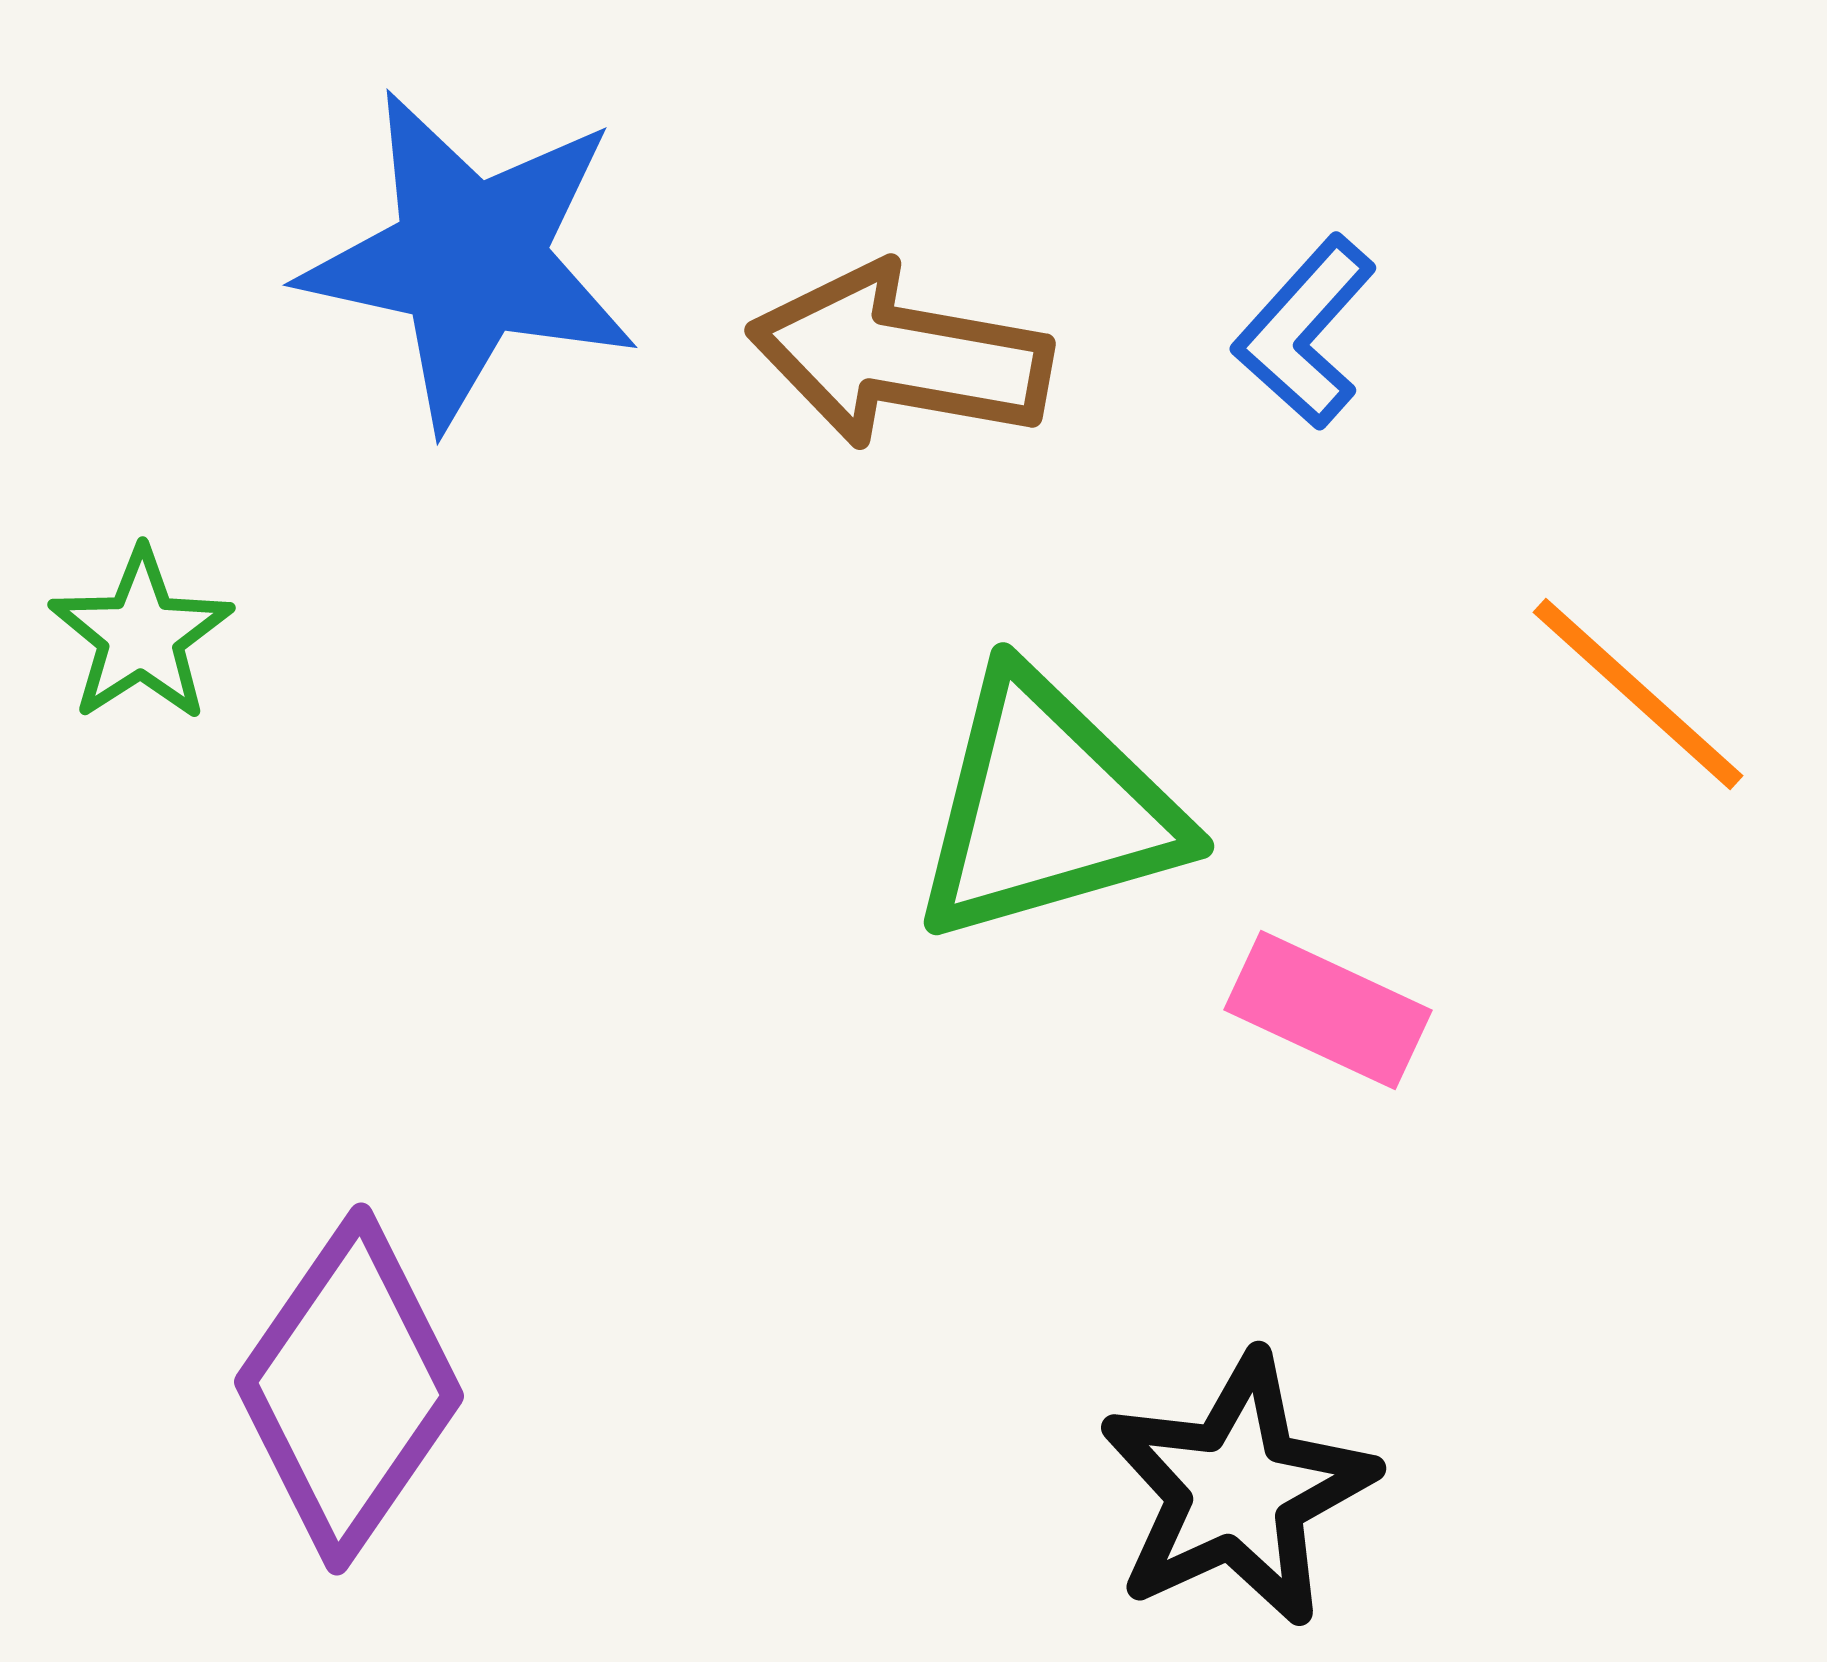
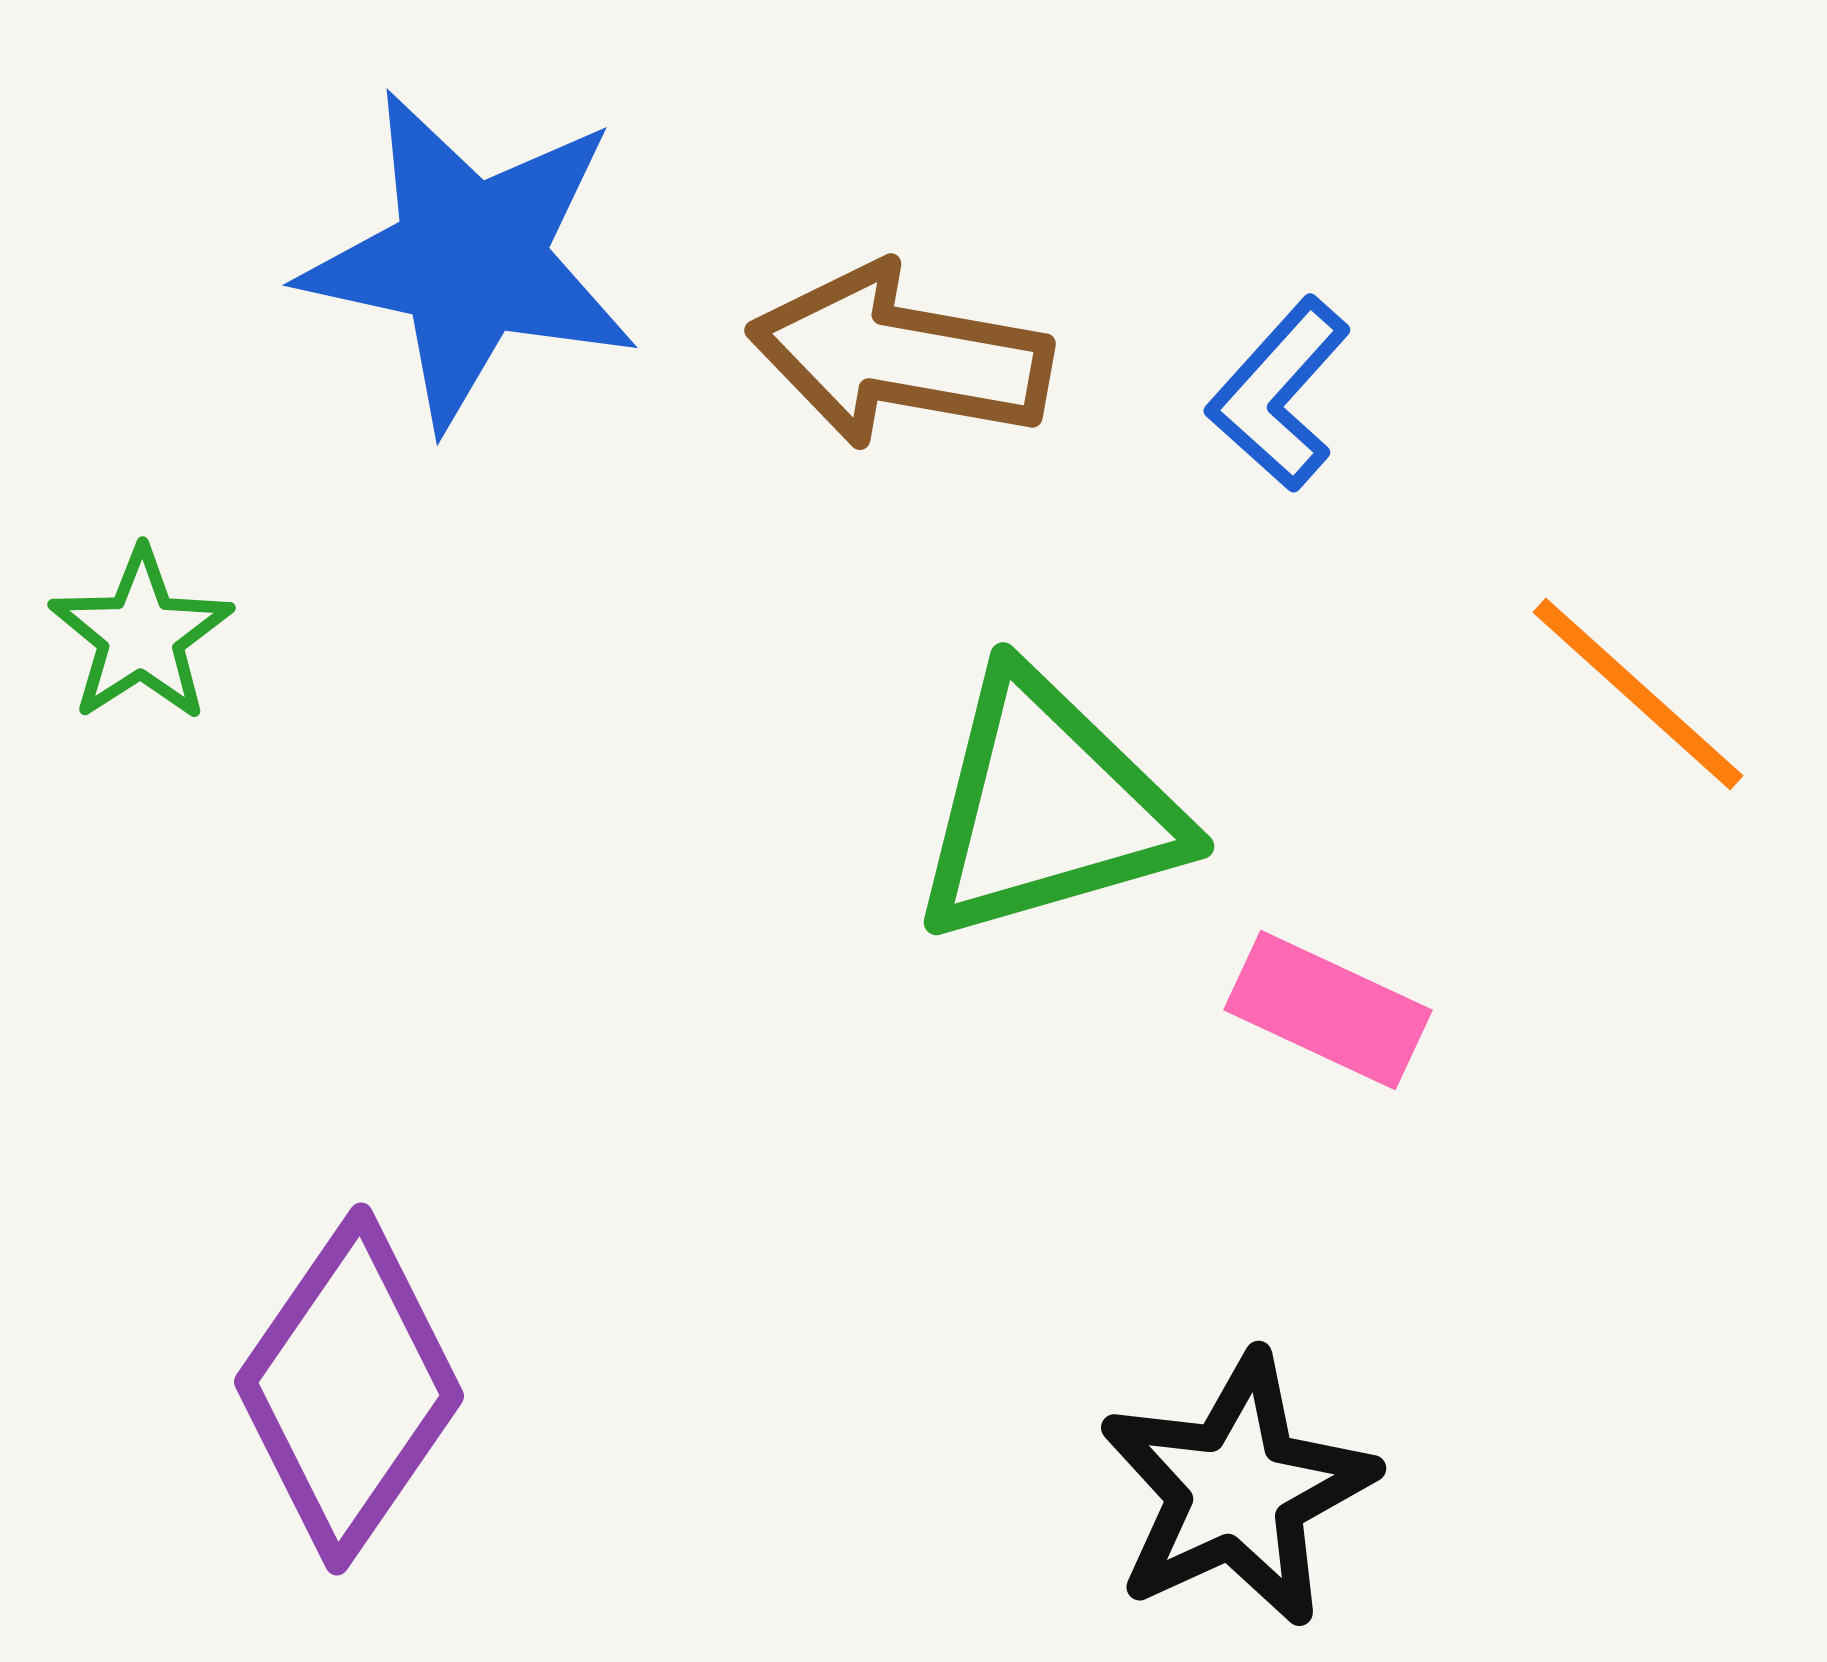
blue L-shape: moved 26 px left, 62 px down
